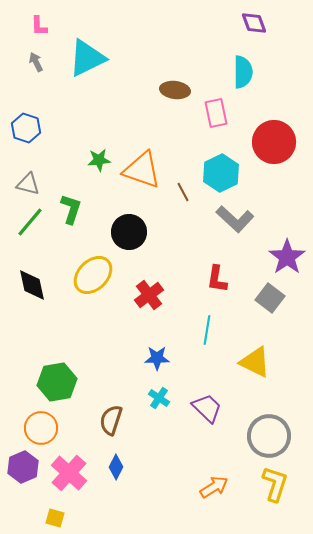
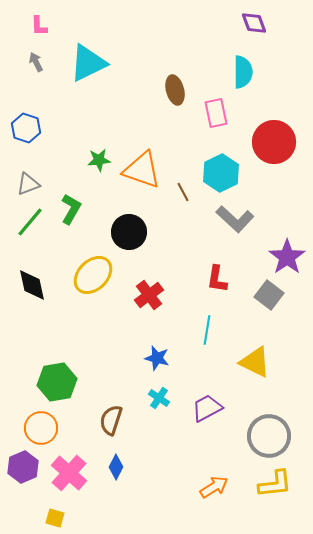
cyan triangle: moved 1 px right, 5 px down
brown ellipse: rotated 68 degrees clockwise
gray triangle: rotated 35 degrees counterclockwise
green L-shape: rotated 12 degrees clockwise
gray square: moved 1 px left, 3 px up
blue star: rotated 15 degrees clockwise
purple trapezoid: rotated 72 degrees counterclockwise
yellow L-shape: rotated 66 degrees clockwise
